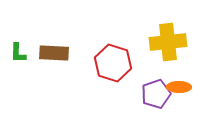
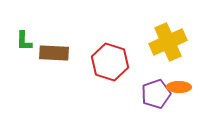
yellow cross: rotated 18 degrees counterclockwise
green L-shape: moved 6 px right, 12 px up
red hexagon: moved 3 px left, 1 px up
